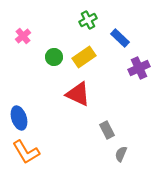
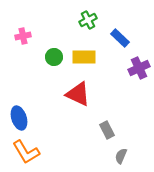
pink cross: rotated 28 degrees clockwise
yellow rectangle: rotated 35 degrees clockwise
gray semicircle: moved 2 px down
